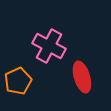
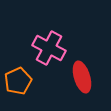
pink cross: moved 2 px down
